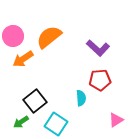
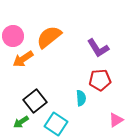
purple L-shape: rotated 15 degrees clockwise
